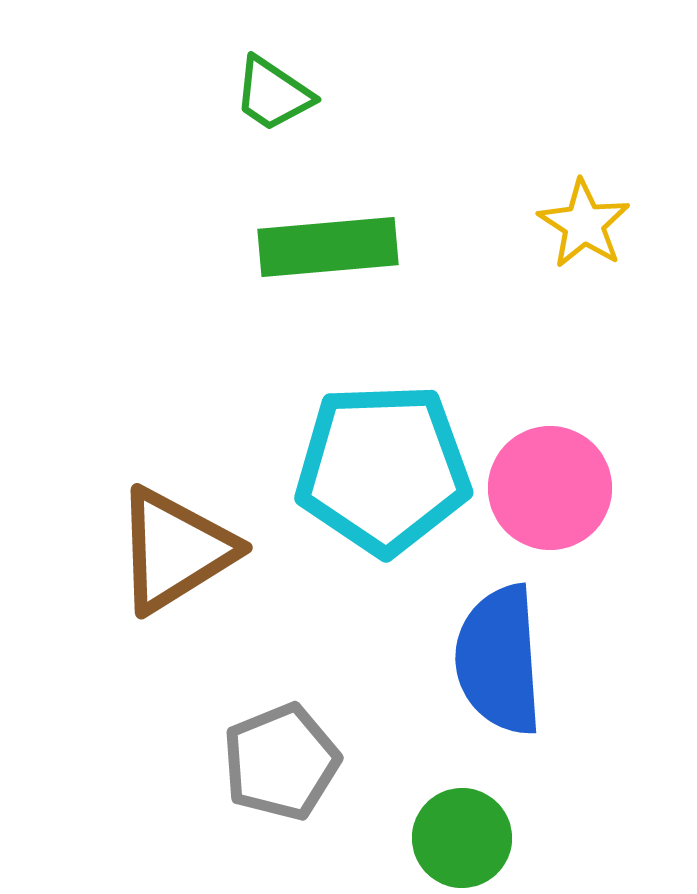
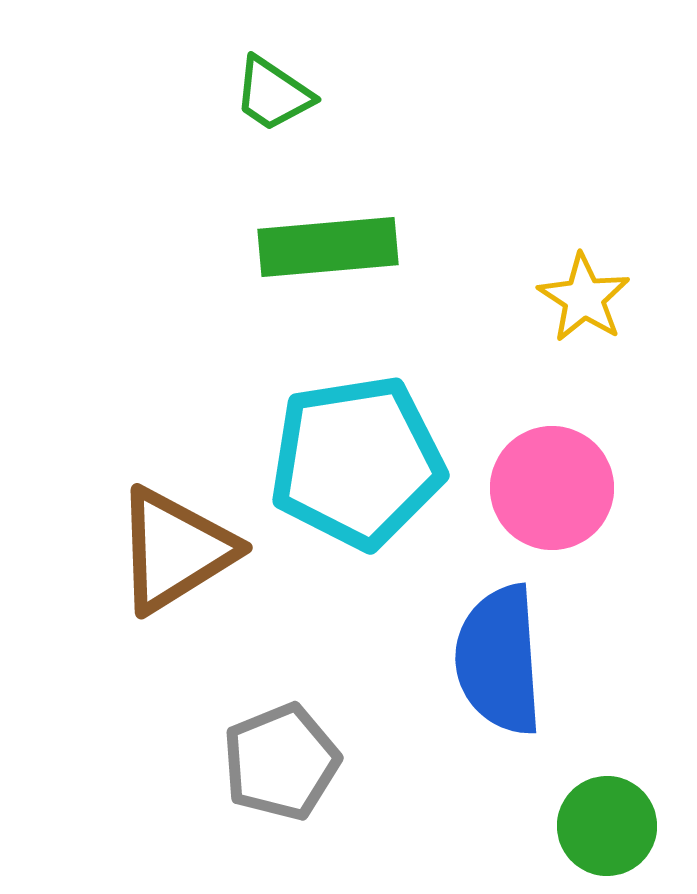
yellow star: moved 74 px down
cyan pentagon: moved 26 px left, 7 px up; rotated 7 degrees counterclockwise
pink circle: moved 2 px right
green circle: moved 145 px right, 12 px up
